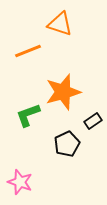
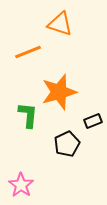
orange line: moved 1 px down
orange star: moved 4 px left
green L-shape: rotated 116 degrees clockwise
black rectangle: rotated 12 degrees clockwise
pink star: moved 1 px right, 3 px down; rotated 15 degrees clockwise
